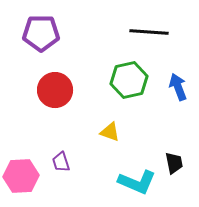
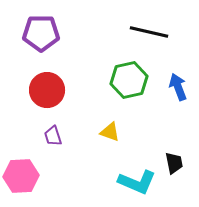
black line: rotated 9 degrees clockwise
red circle: moved 8 px left
purple trapezoid: moved 8 px left, 26 px up
